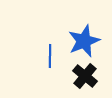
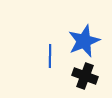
black cross: rotated 20 degrees counterclockwise
